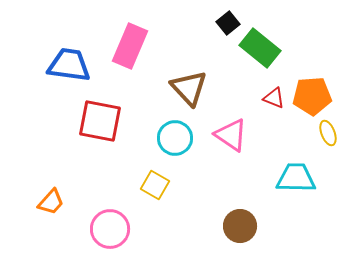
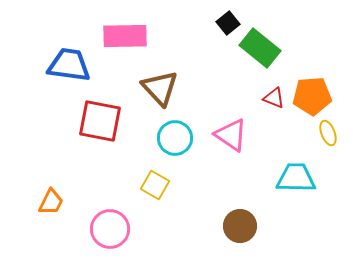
pink rectangle: moved 5 px left, 10 px up; rotated 66 degrees clockwise
brown triangle: moved 29 px left
orange trapezoid: rotated 16 degrees counterclockwise
